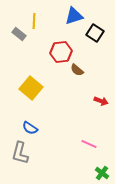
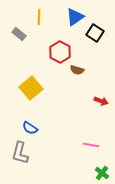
blue triangle: moved 1 px right, 1 px down; rotated 18 degrees counterclockwise
yellow line: moved 5 px right, 4 px up
red hexagon: moved 1 px left; rotated 25 degrees counterclockwise
brown semicircle: rotated 24 degrees counterclockwise
yellow square: rotated 10 degrees clockwise
pink line: moved 2 px right, 1 px down; rotated 14 degrees counterclockwise
